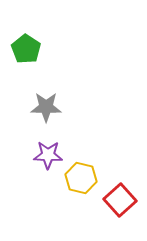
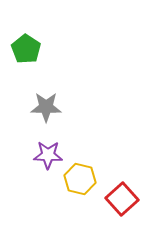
yellow hexagon: moved 1 px left, 1 px down
red square: moved 2 px right, 1 px up
